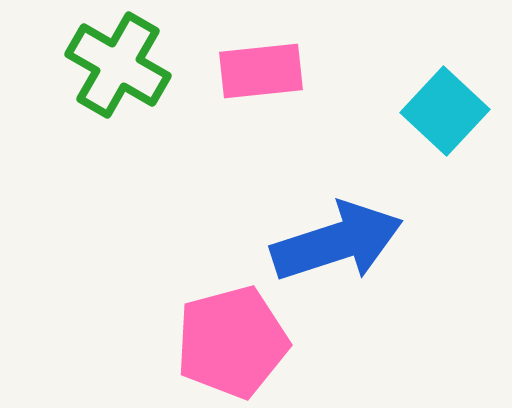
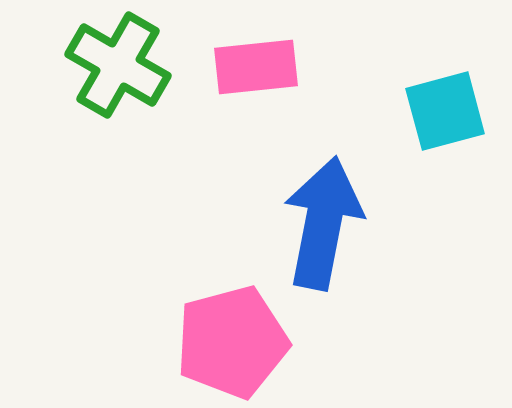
pink rectangle: moved 5 px left, 4 px up
cyan square: rotated 32 degrees clockwise
blue arrow: moved 14 px left, 19 px up; rotated 61 degrees counterclockwise
